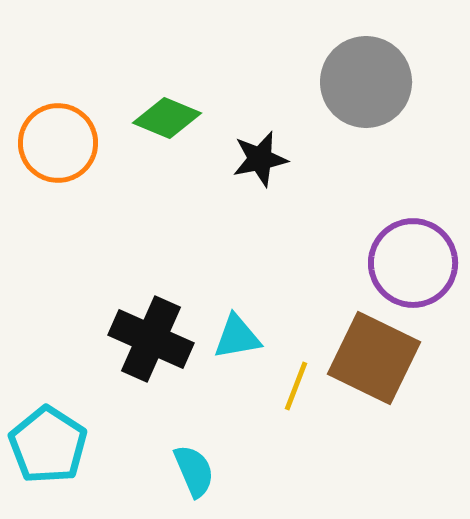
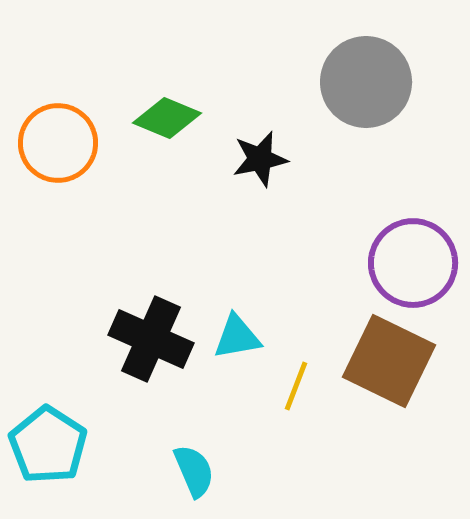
brown square: moved 15 px right, 3 px down
